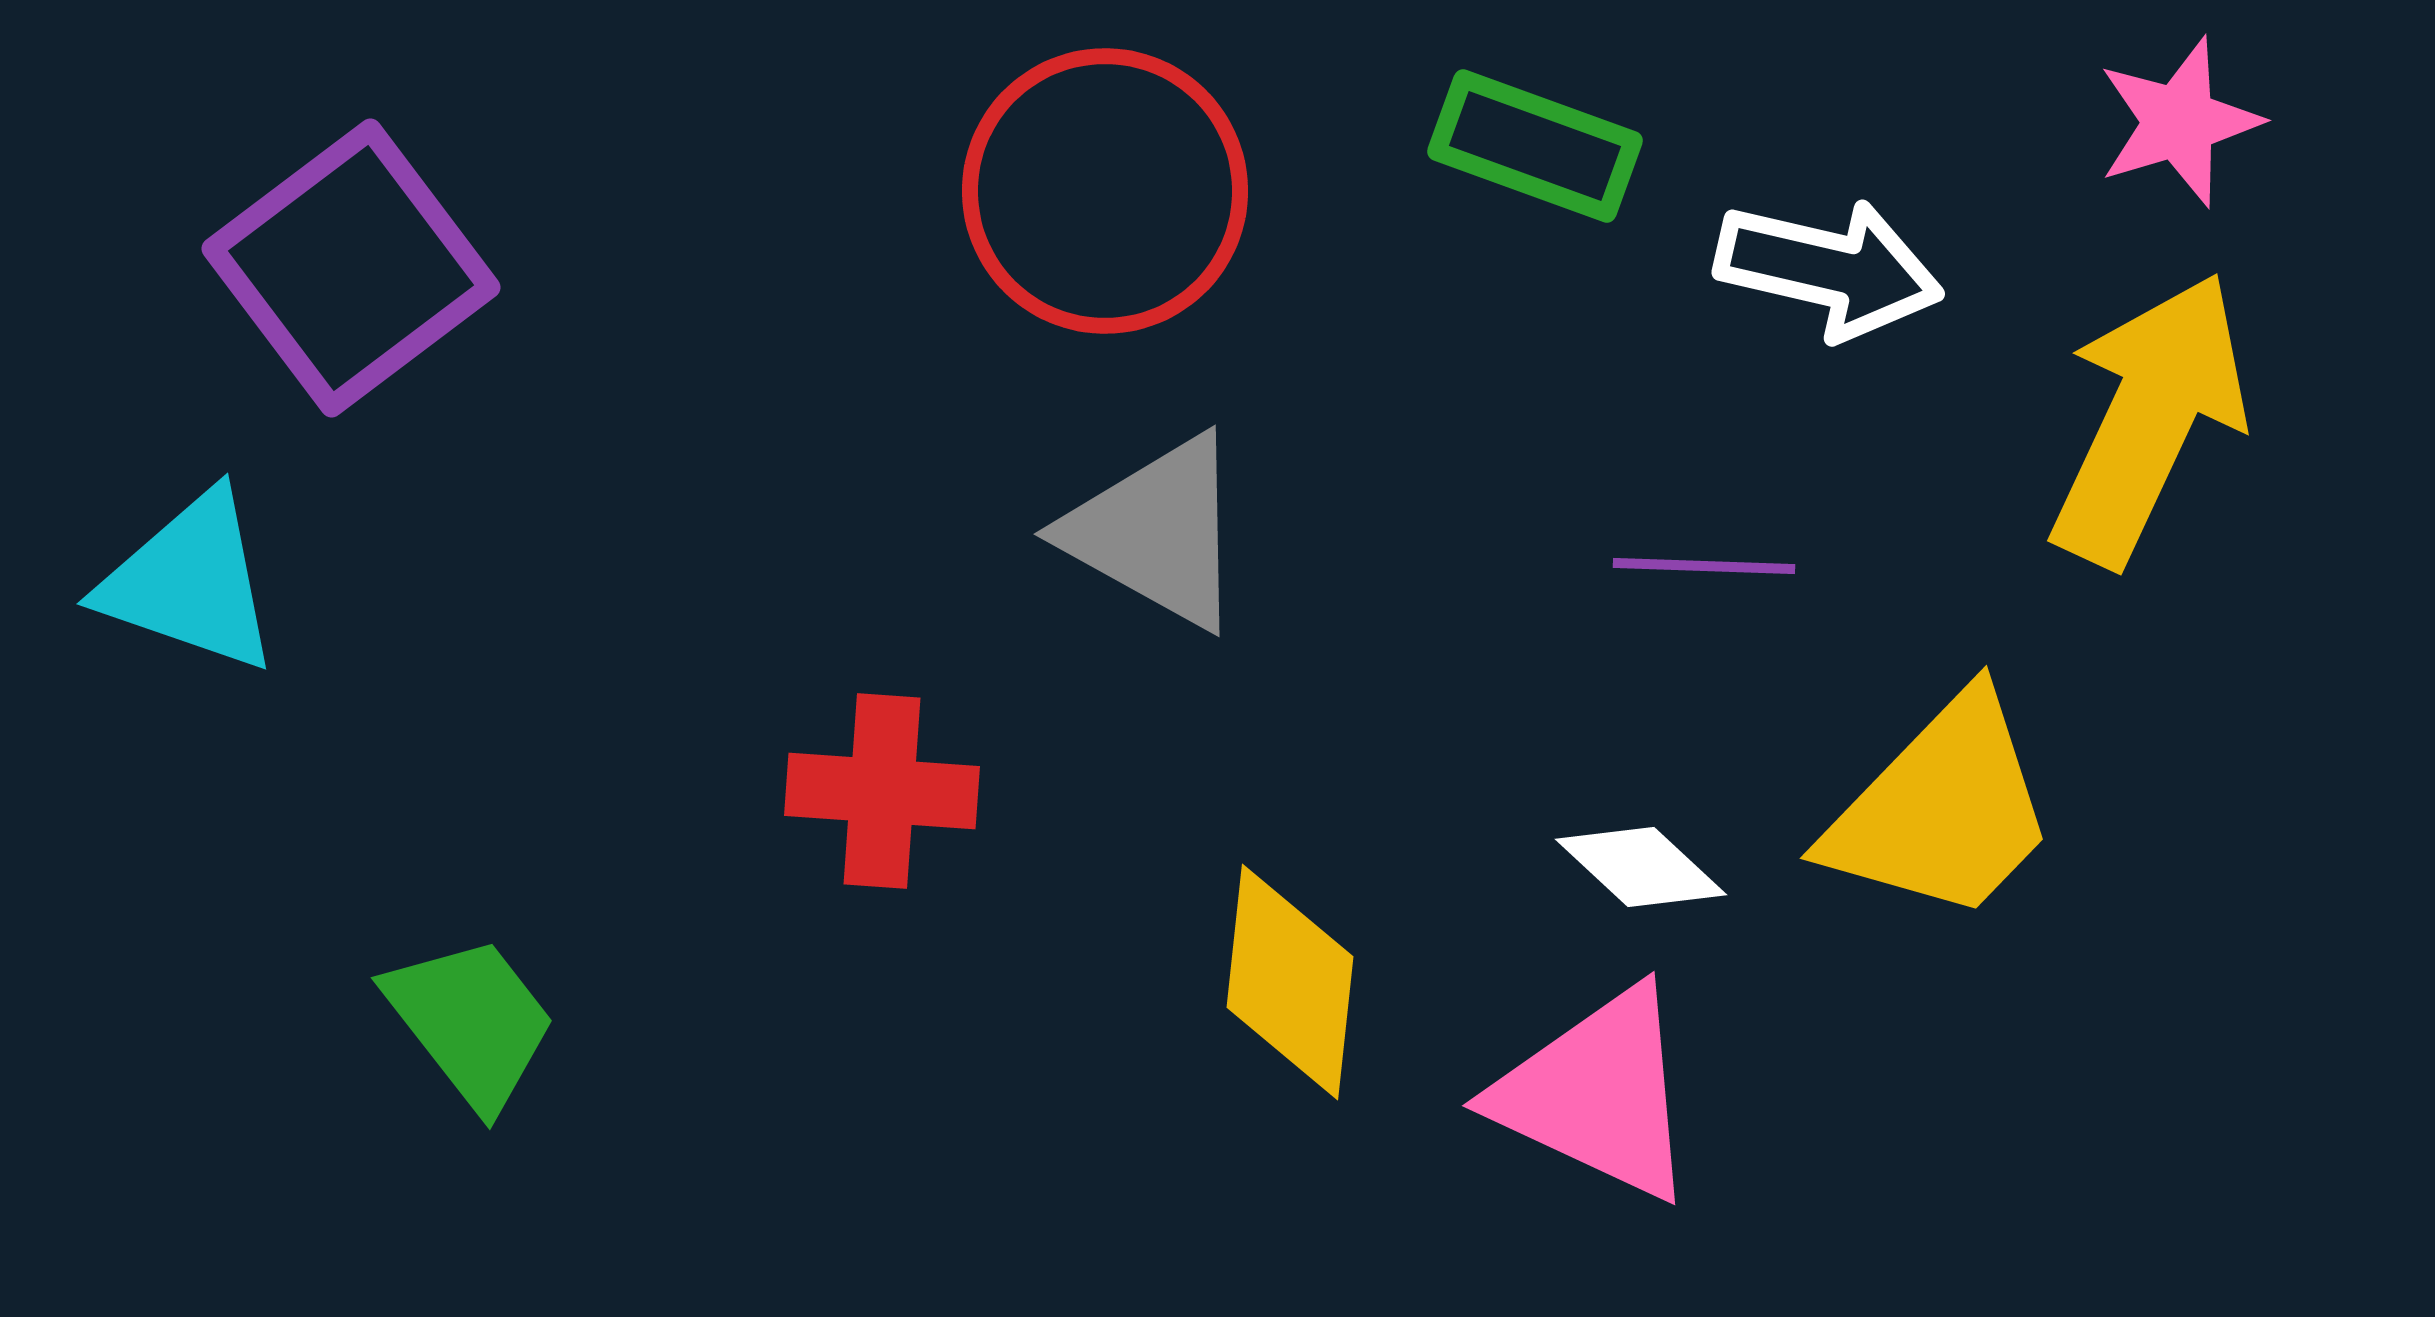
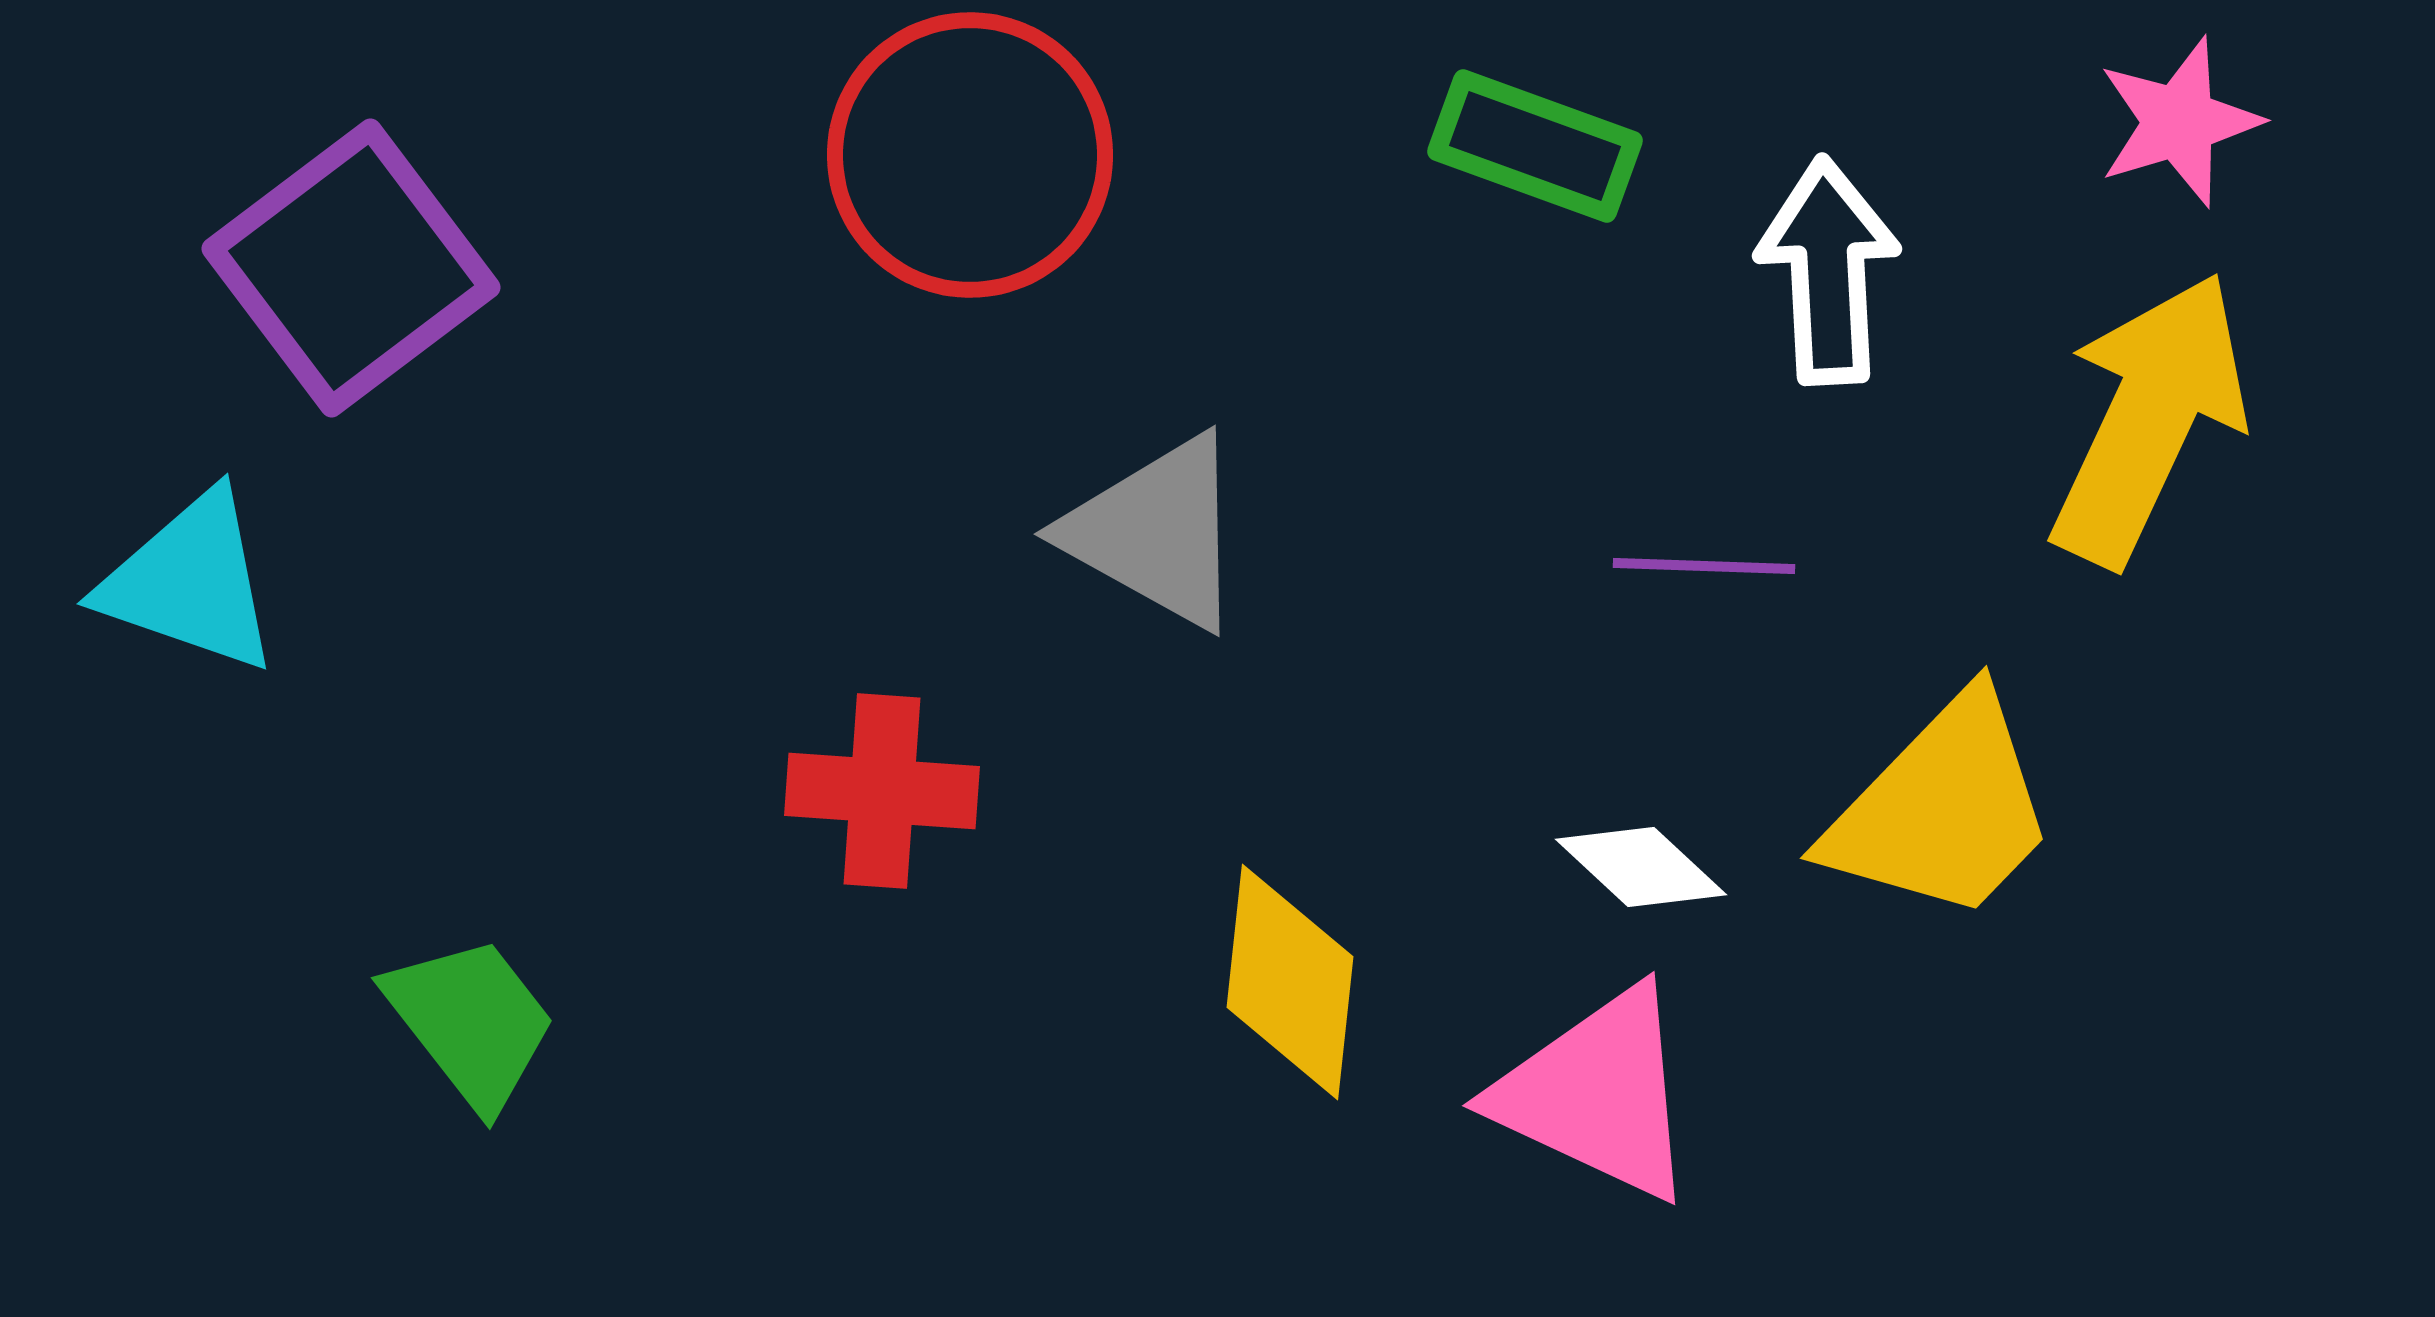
red circle: moved 135 px left, 36 px up
white arrow: moved 1 px left, 2 px down; rotated 106 degrees counterclockwise
